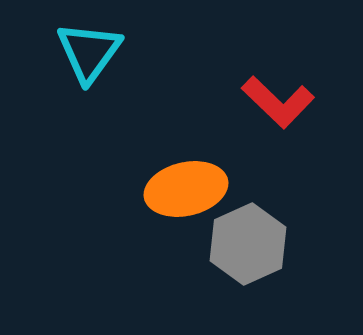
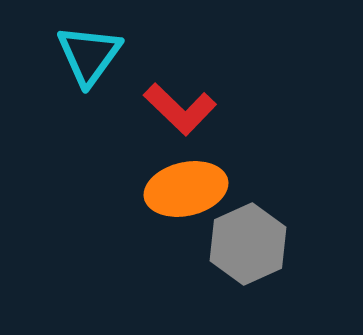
cyan triangle: moved 3 px down
red L-shape: moved 98 px left, 7 px down
